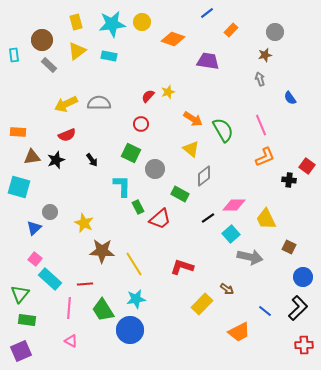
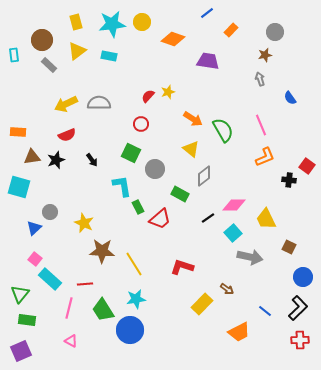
cyan L-shape at (122, 186): rotated 10 degrees counterclockwise
cyan square at (231, 234): moved 2 px right, 1 px up
pink line at (69, 308): rotated 10 degrees clockwise
red cross at (304, 345): moved 4 px left, 5 px up
